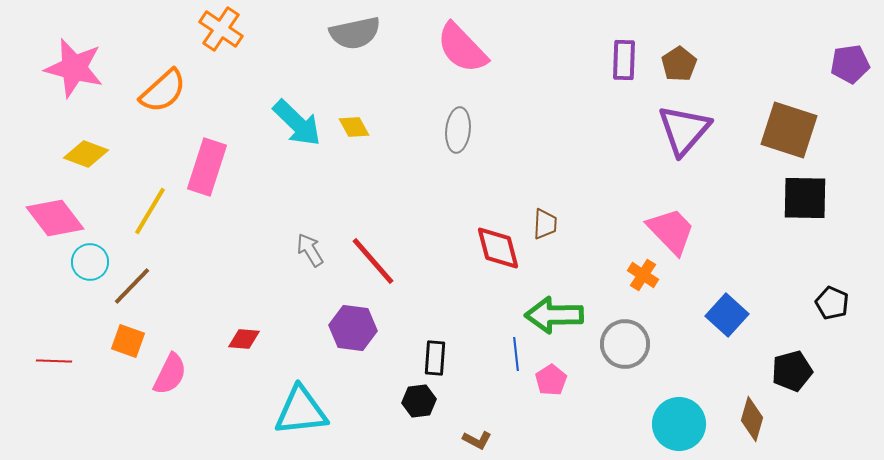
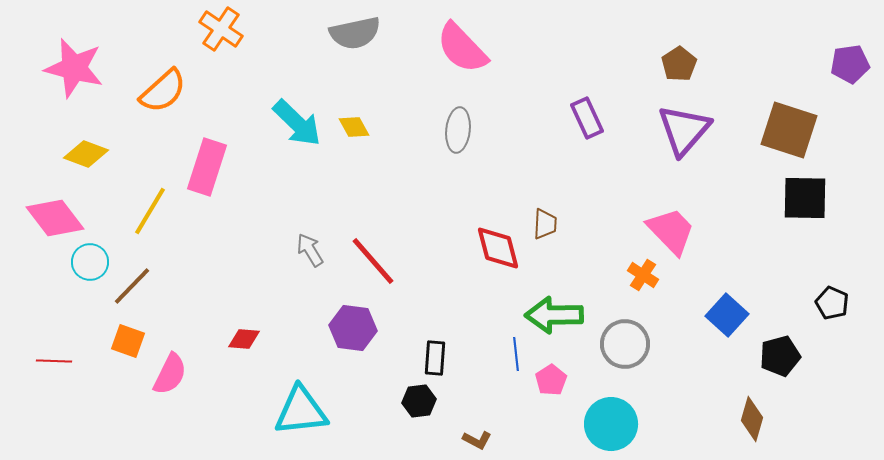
purple rectangle at (624, 60): moved 37 px left, 58 px down; rotated 27 degrees counterclockwise
black pentagon at (792, 371): moved 12 px left, 15 px up
cyan circle at (679, 424): moved 68 px left
